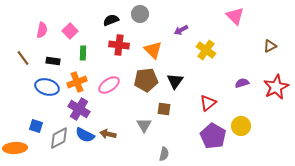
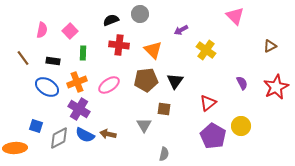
purple semicircle: rotated 80 degrees clockwise
blue ellipse: rotated 15 degrees clockwise
